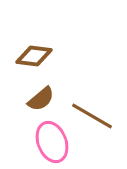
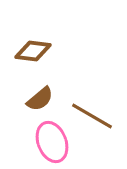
brown diamond: moved 1 px left, 5 px up
brown semicircle: moved 1 px left
